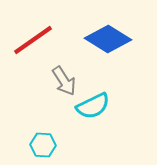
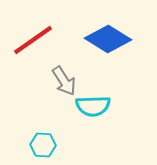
cyan semicircle: rotated 24 degrees clockwise
